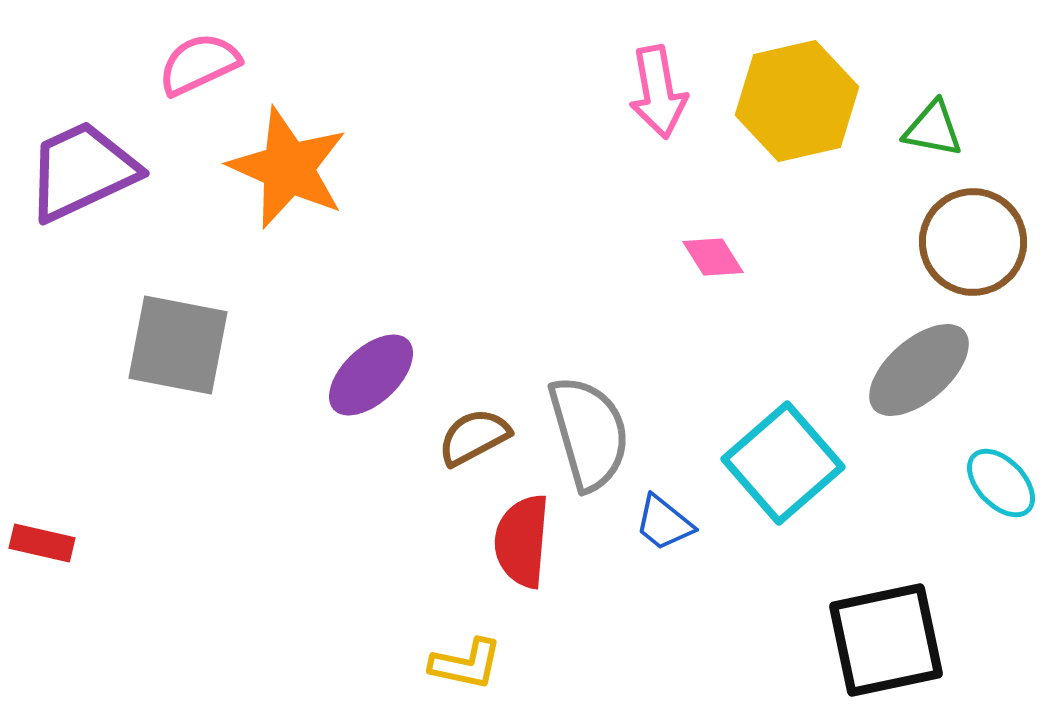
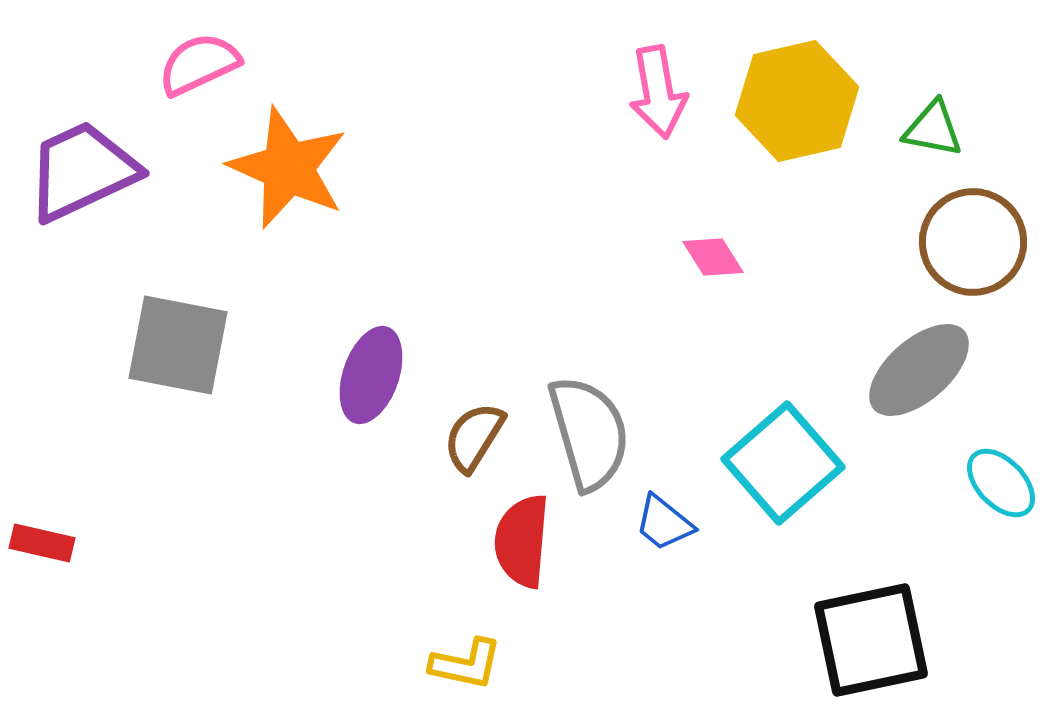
purple ellipse: rotated 28 degrees counterclockwise
brown semicircle: rotated 30 degrees counterclockwise
black square: moved 15 px left
